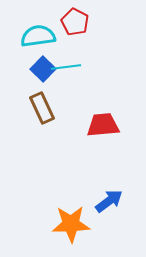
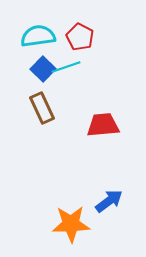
red pentagon: moved 5 px right, 15 px down
cyan line: rotated 12 degrees counterclockwise
